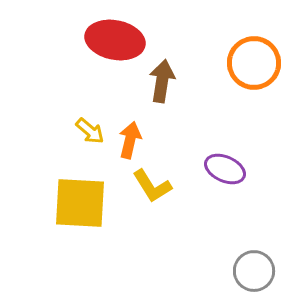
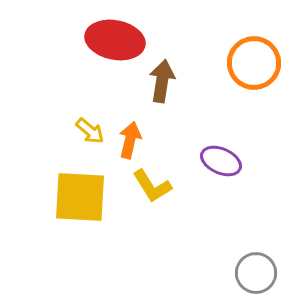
purple ellipse: moved 4 px left, 8 px up
yellow square: moved 6 px up
gray circle: moved 2 px right, 2 px down
